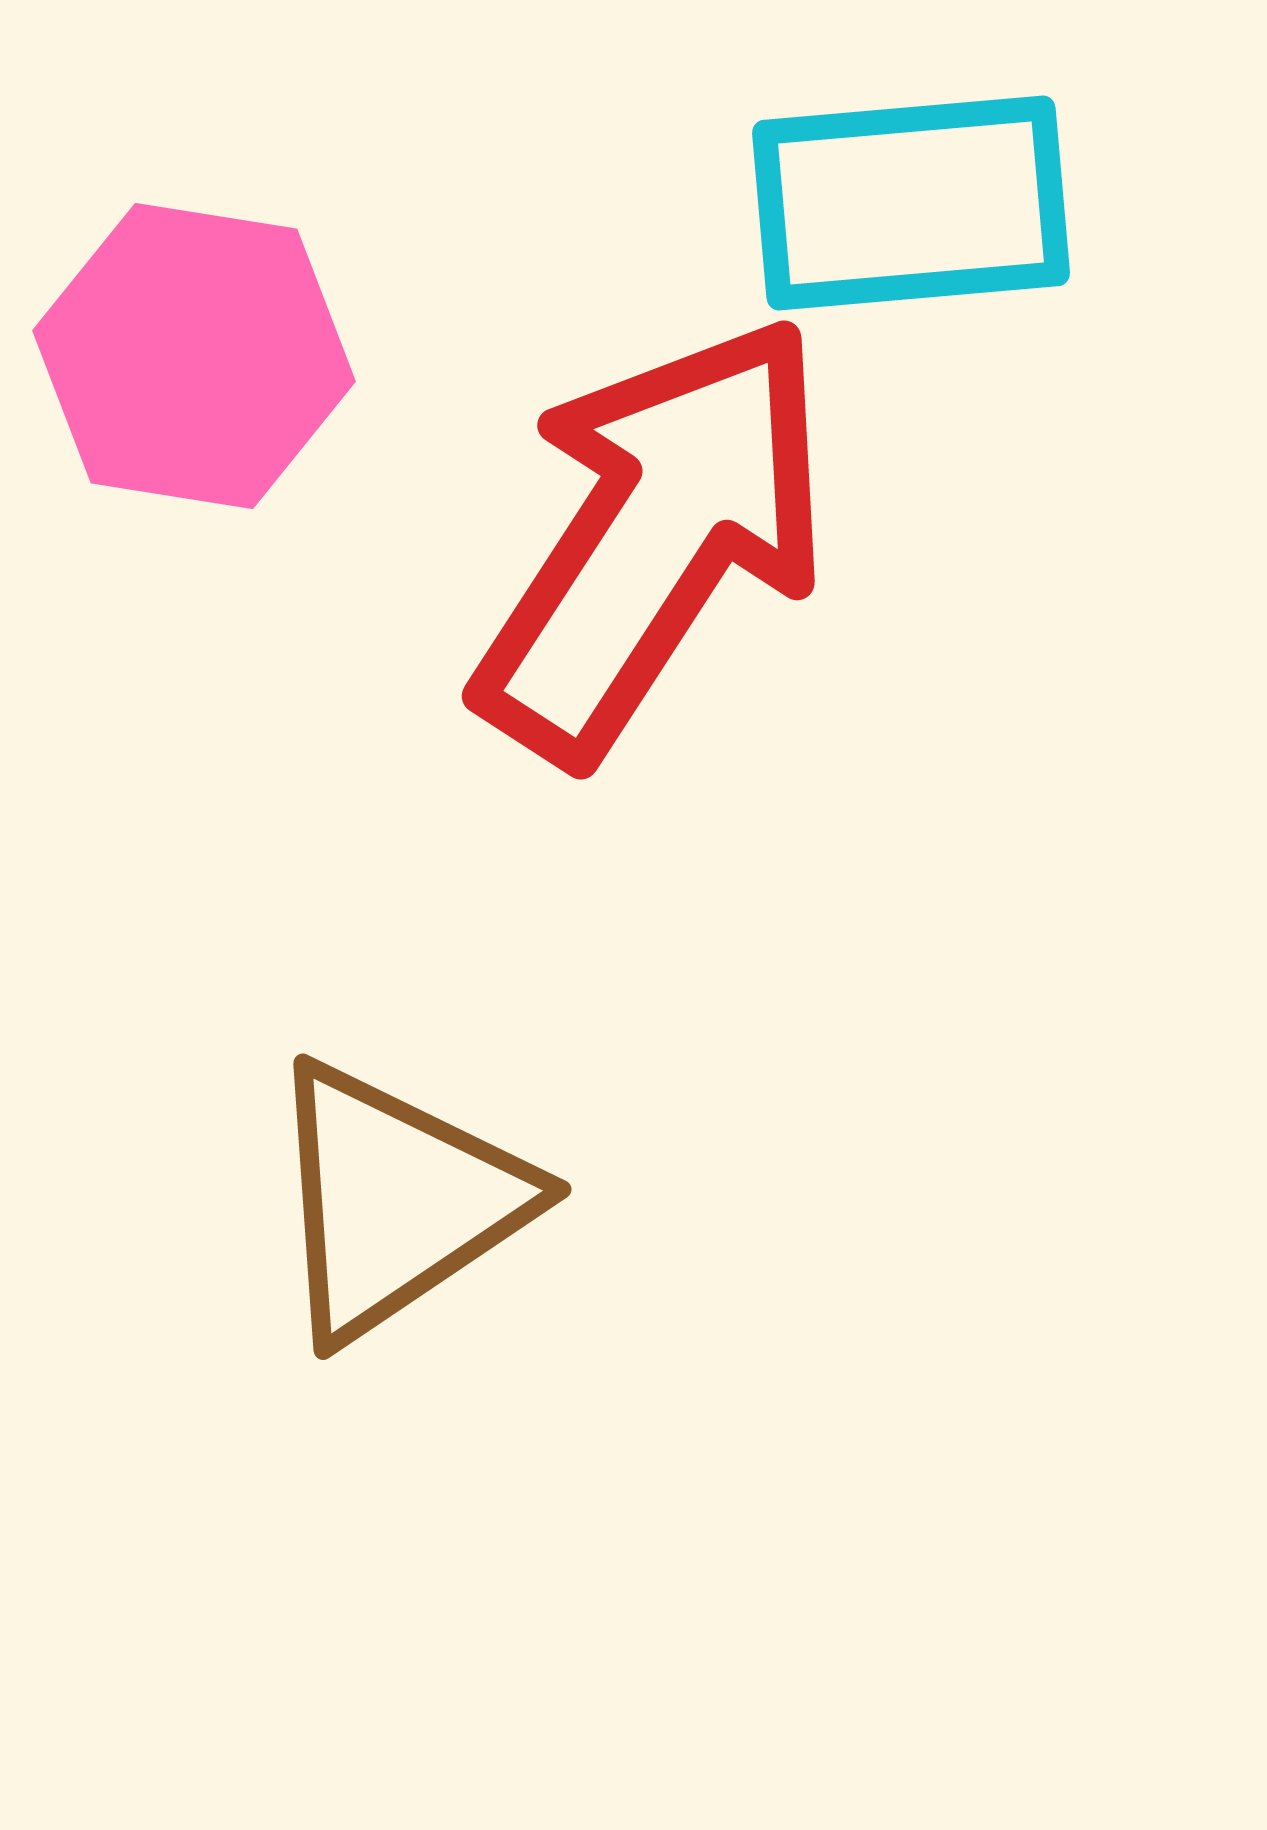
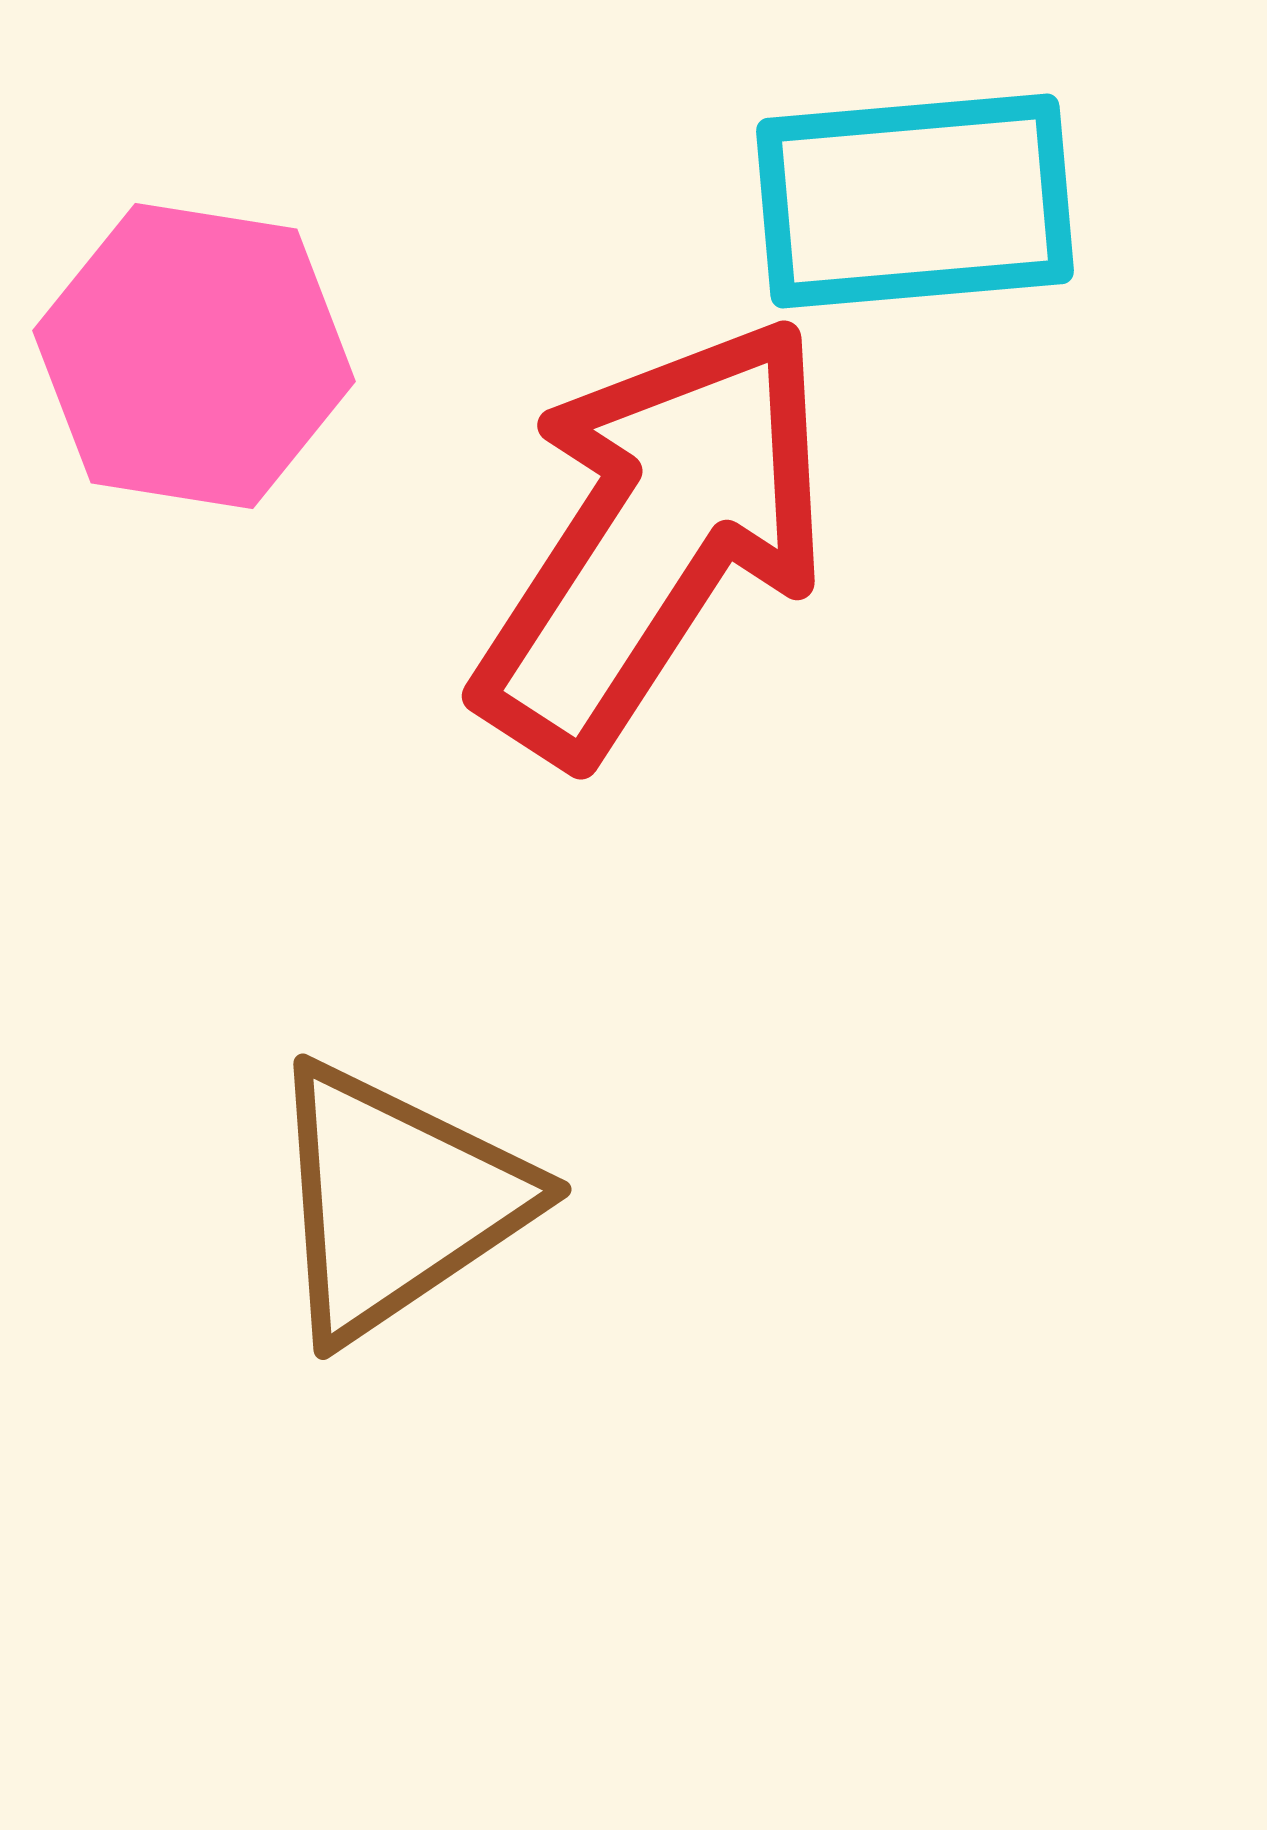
cyan rectangle: moved 4 px right, 2 px up
